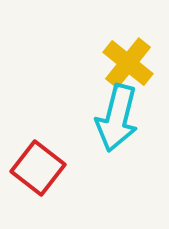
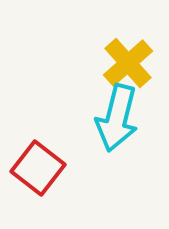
yellow cross: rotated 9 degrees clockwise
